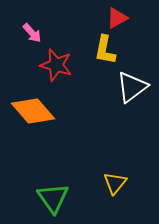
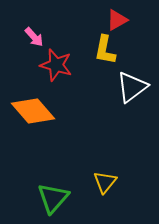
red triangle: moved 2 px down
pink arrow: moved 2 px right, 4 px down
yellow triangle: moved 10 px left, 1 px up
green triangle: rotated 16 degrees clockwise
